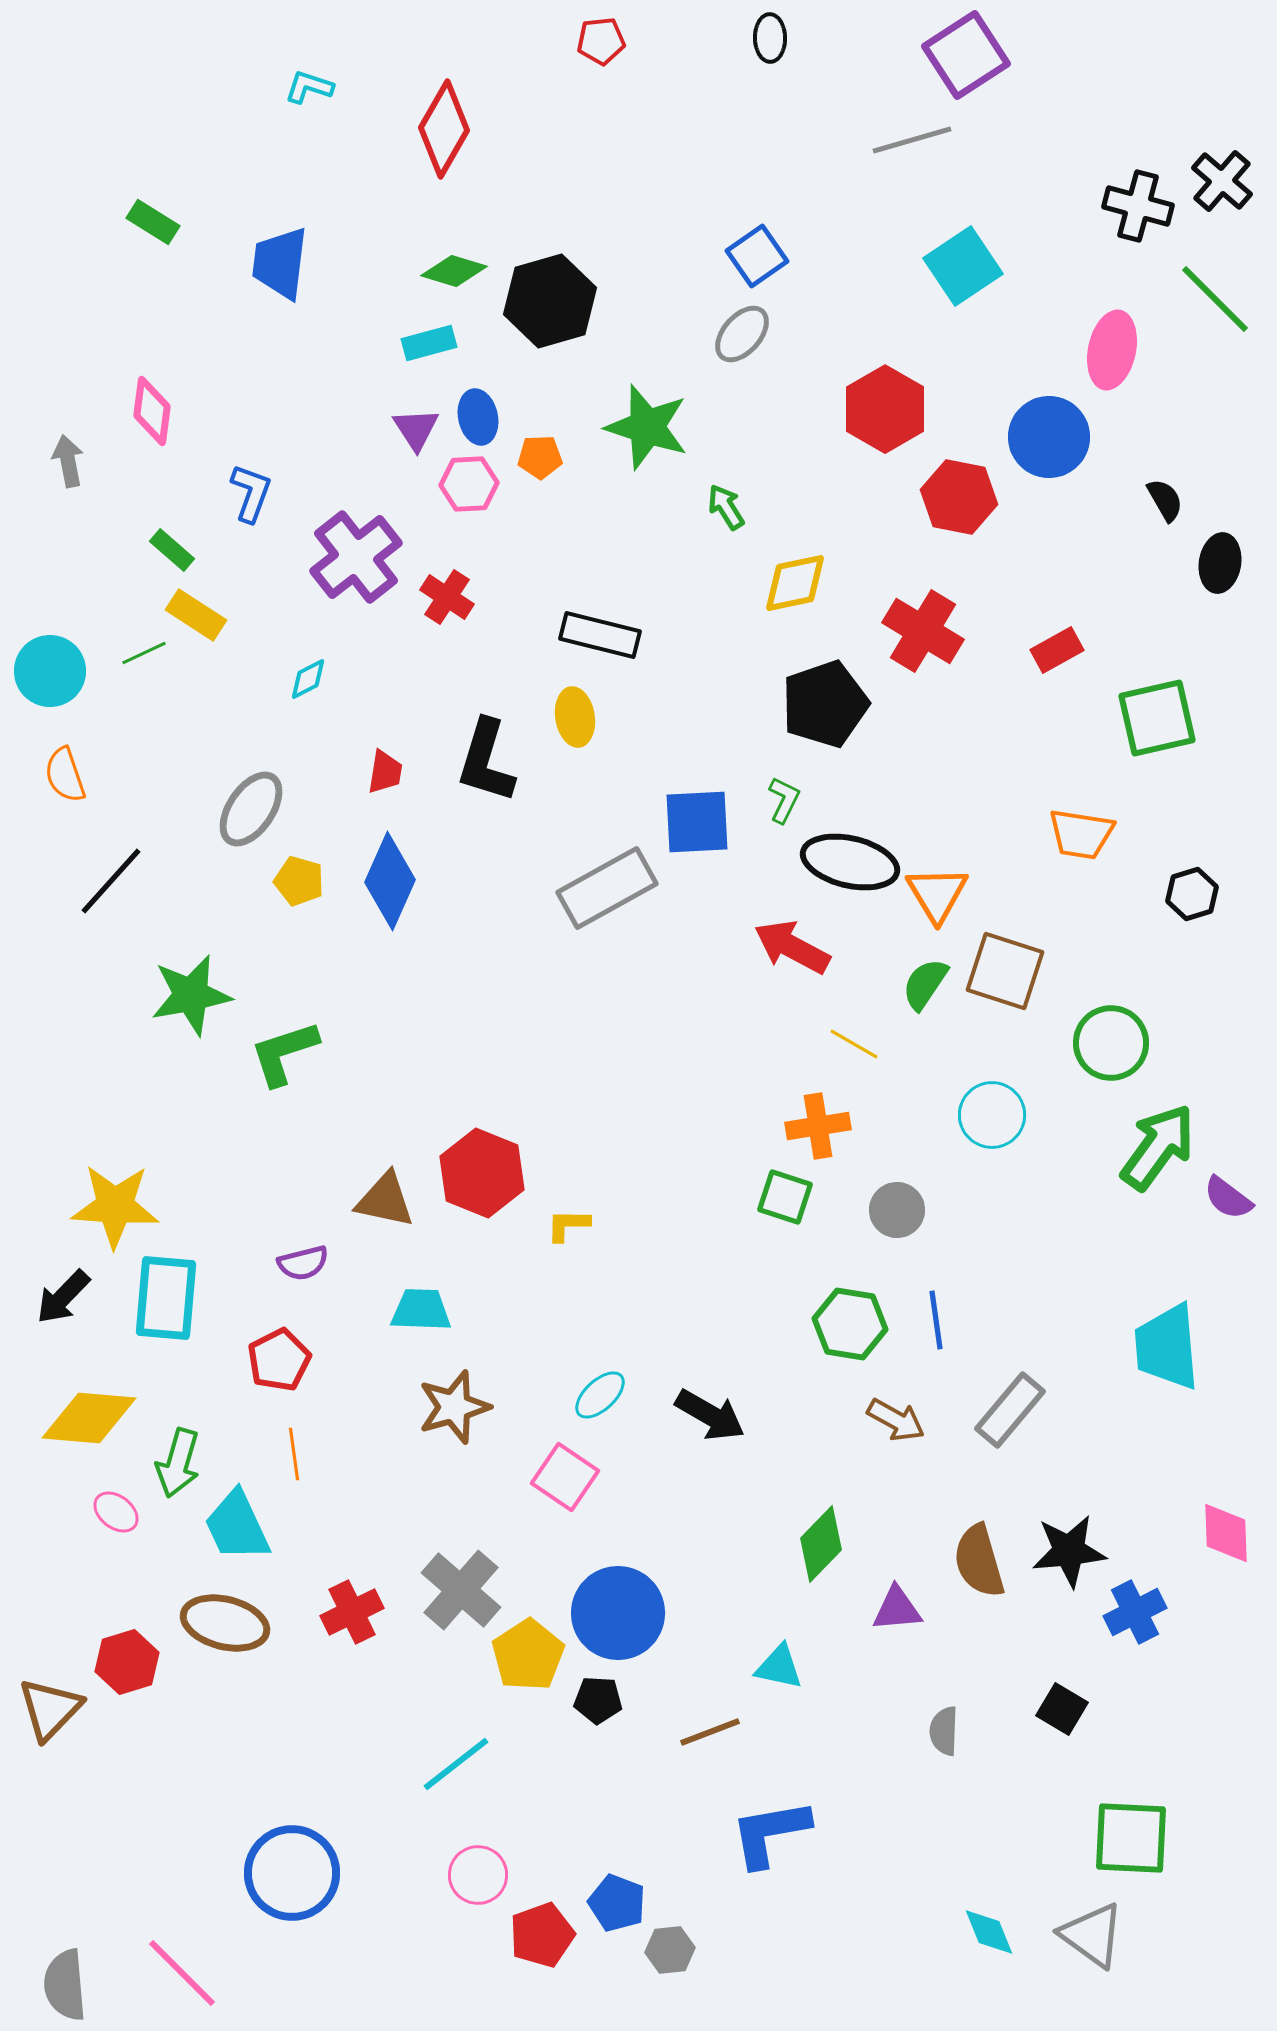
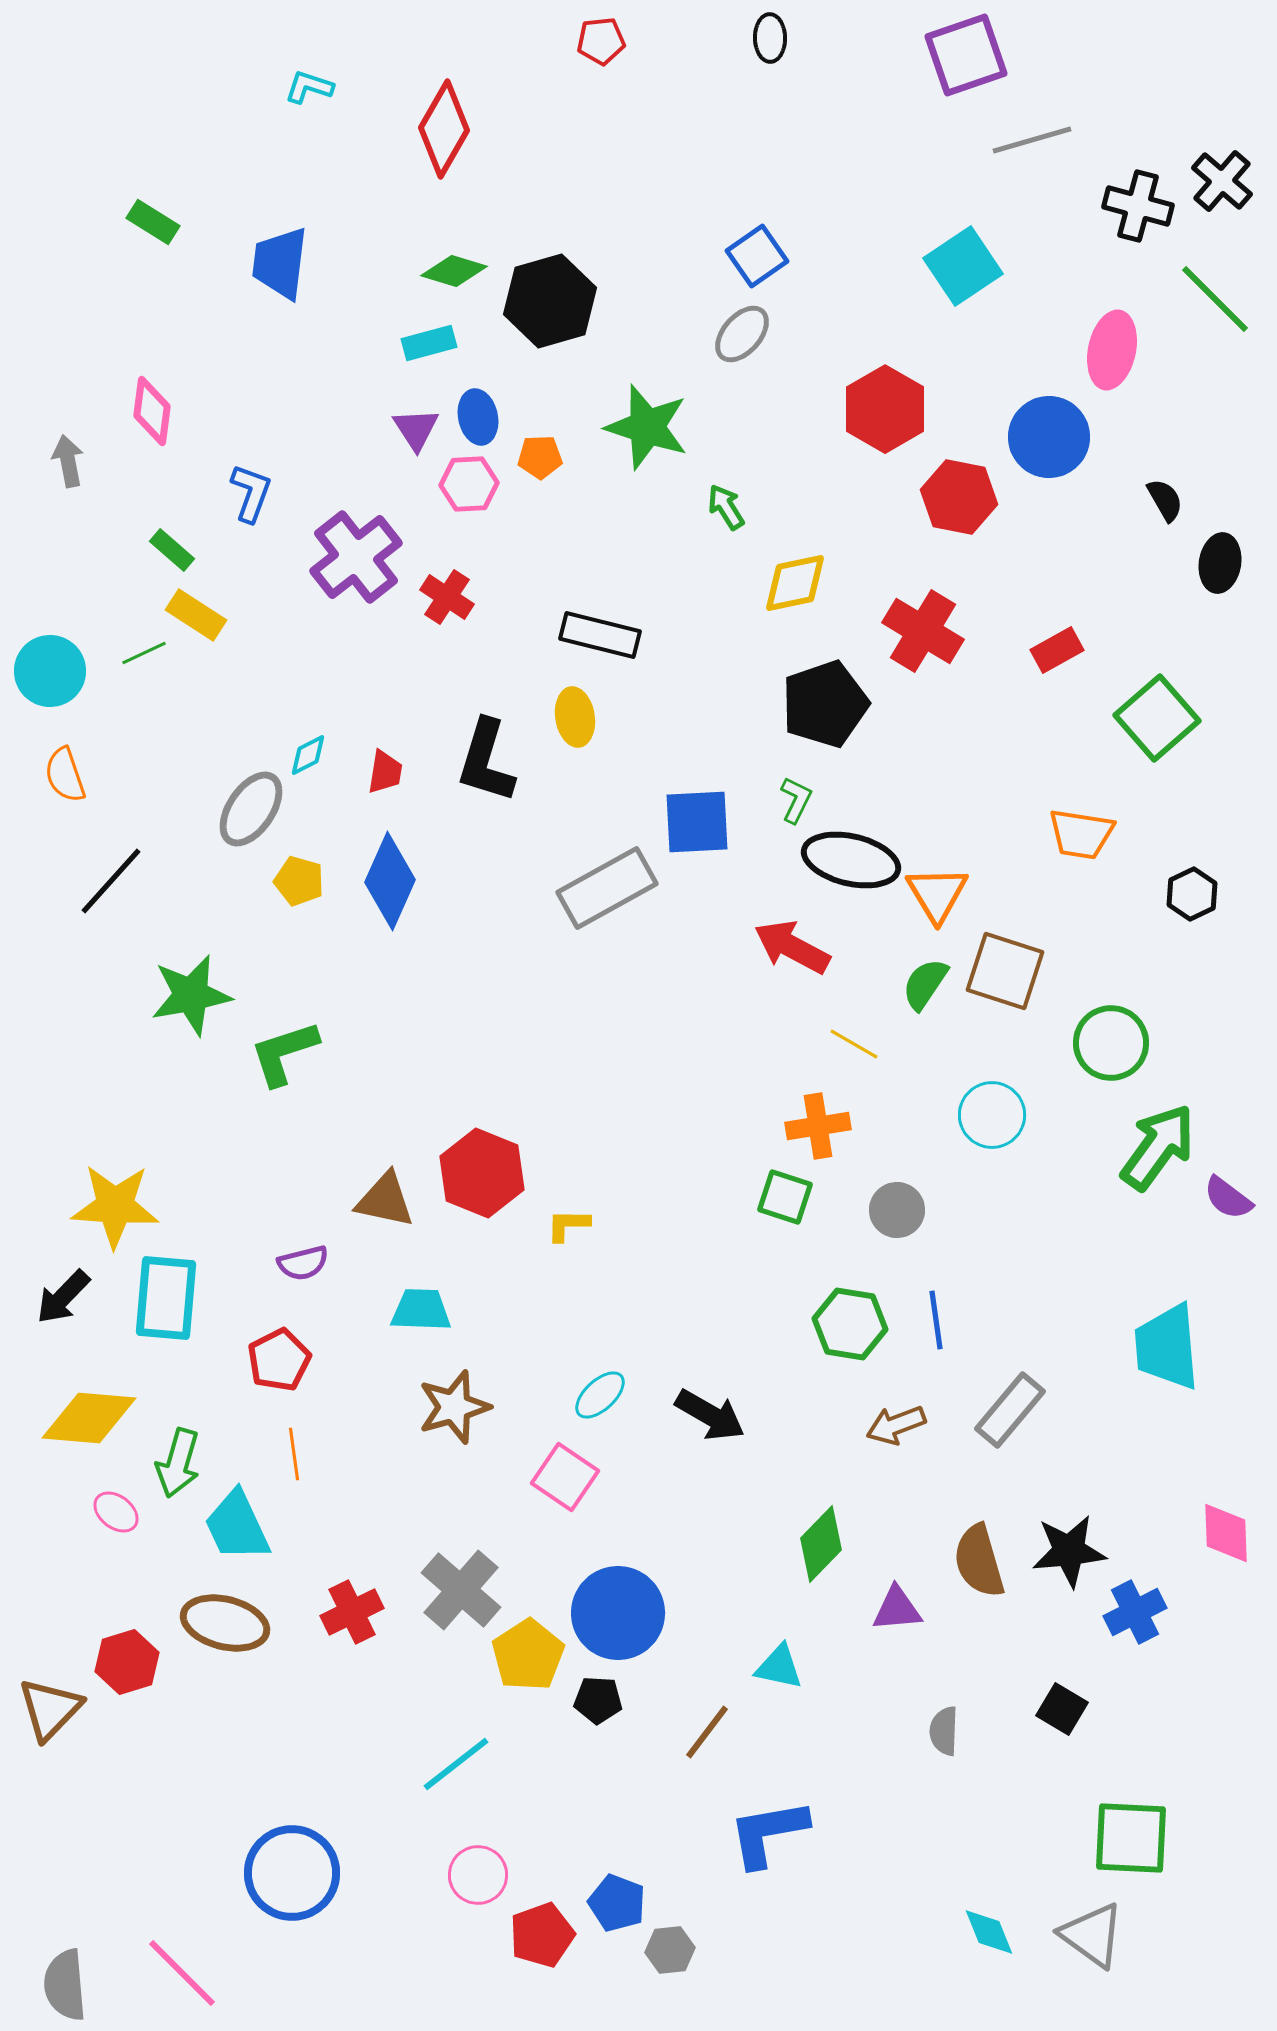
purple square at (966, 55): rotated 14 degrees clockwise
gray line at (912, 140): moved 120 px right
cyan diamond at (308, 679): moved 76 px down
green square at (1157, 718): rotated 28 degrees counterclockwise
green L-shape at (784, 800): moved 12 px right
black ellipse at (850, 862): moved 1 px right, 2 px up
black hexagon at (1192, 894): rotated 9 degrees counterclockwise
brown arrow at (896, 1420): moved 5 px down; rotated 130 degrees clockwise
brown line at (710, 1732): moved 3 px left; rotated 32 degrees counterclockwise
blue L-shape at (770, 1833): moved 2 px left
